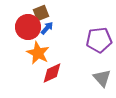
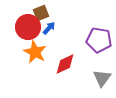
blue arrow: moved 2 px right
purple pentagon: rotated 15 degrees clockwise
orange star: moved 3 px left, 1 px up
red diamond: moved 13 px right, 9 px up
gray triangle: rotated 18 degrees clockwise
